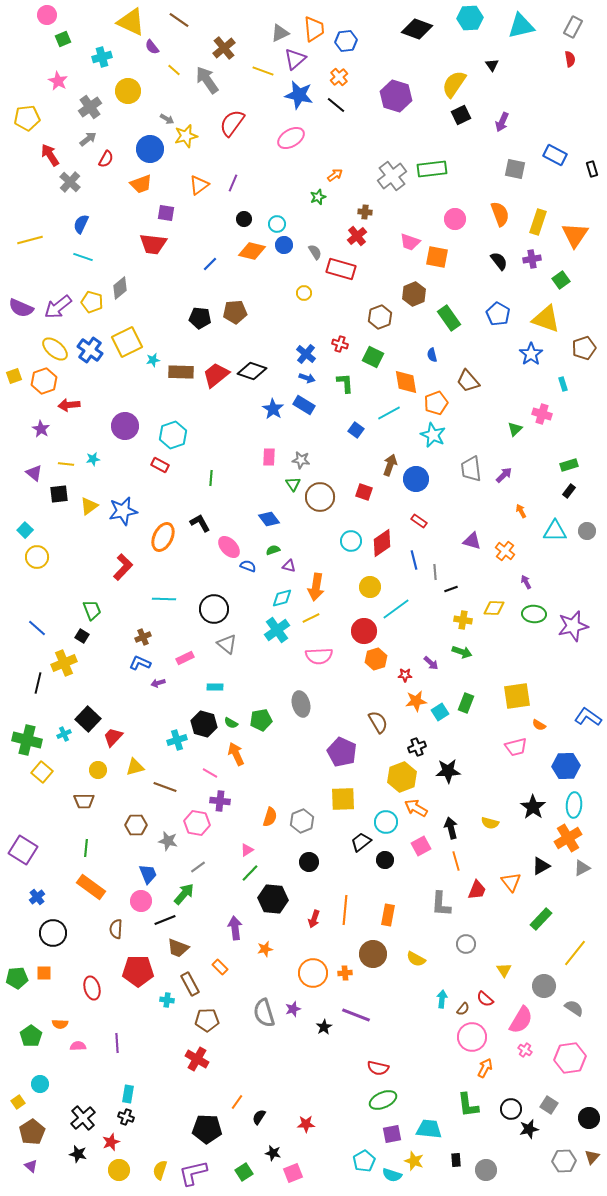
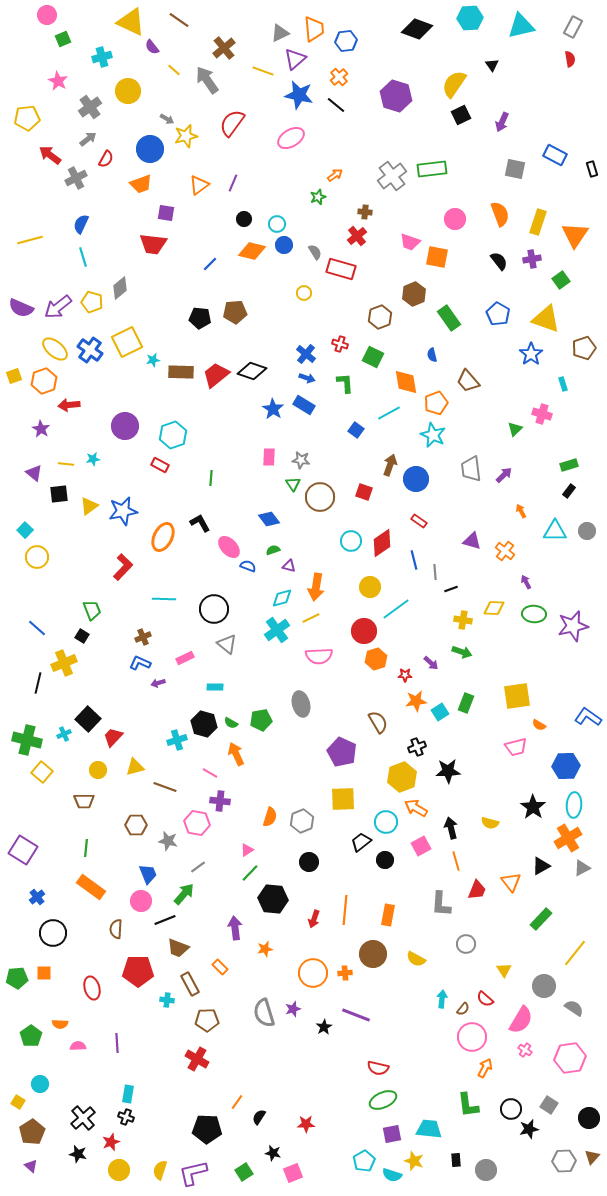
red arrow at (50, 155): rotated 20 degrees counterclockwise
gray cross at (70, 182): moved 6 px right, 4 px up; rotated 20 degrees clockwise
cyan line at (83, 257): rotated 54 degrees clockwise
yellow square at (18, 1102): rotated 24 degrees counterclockwise
